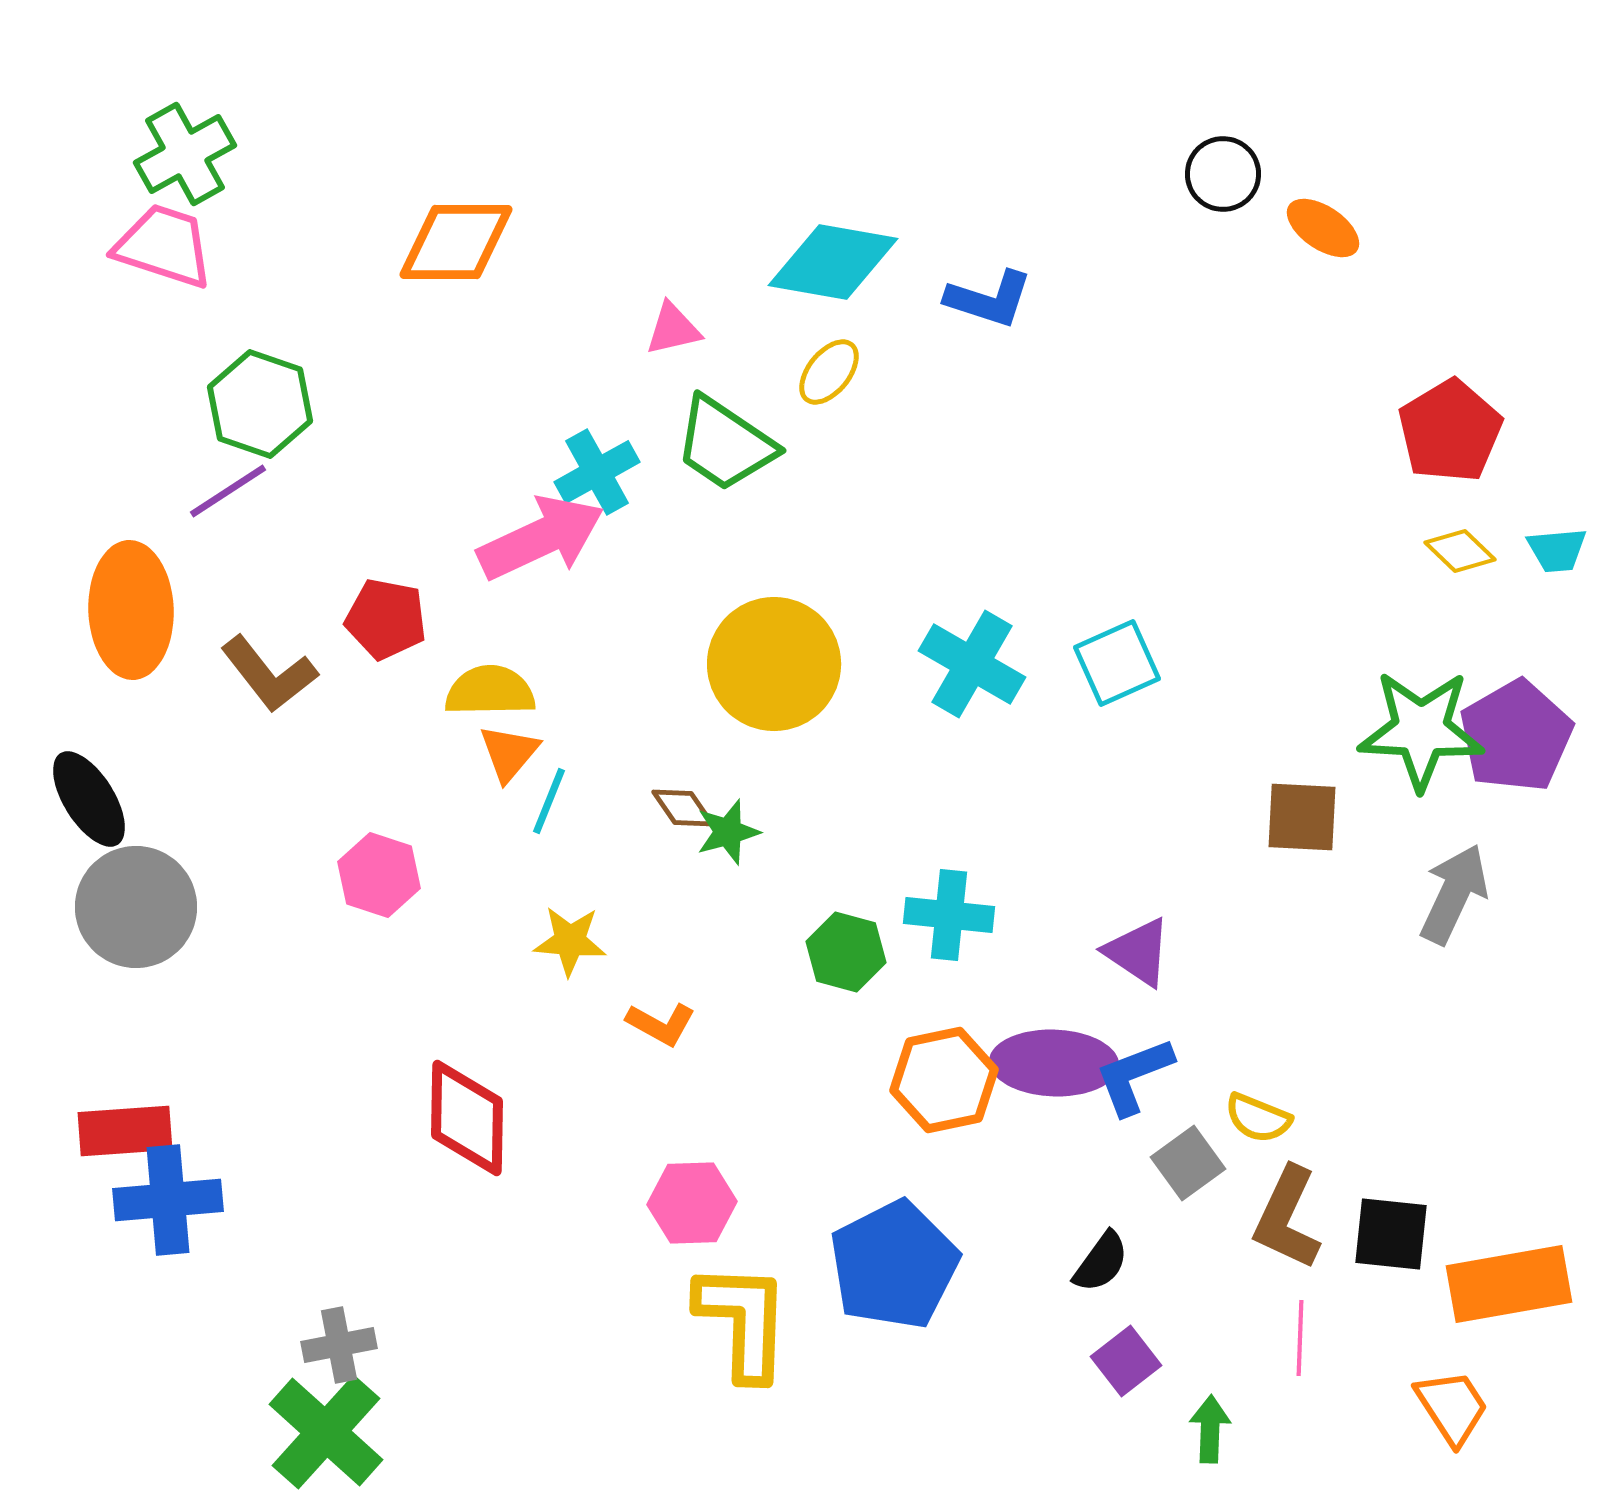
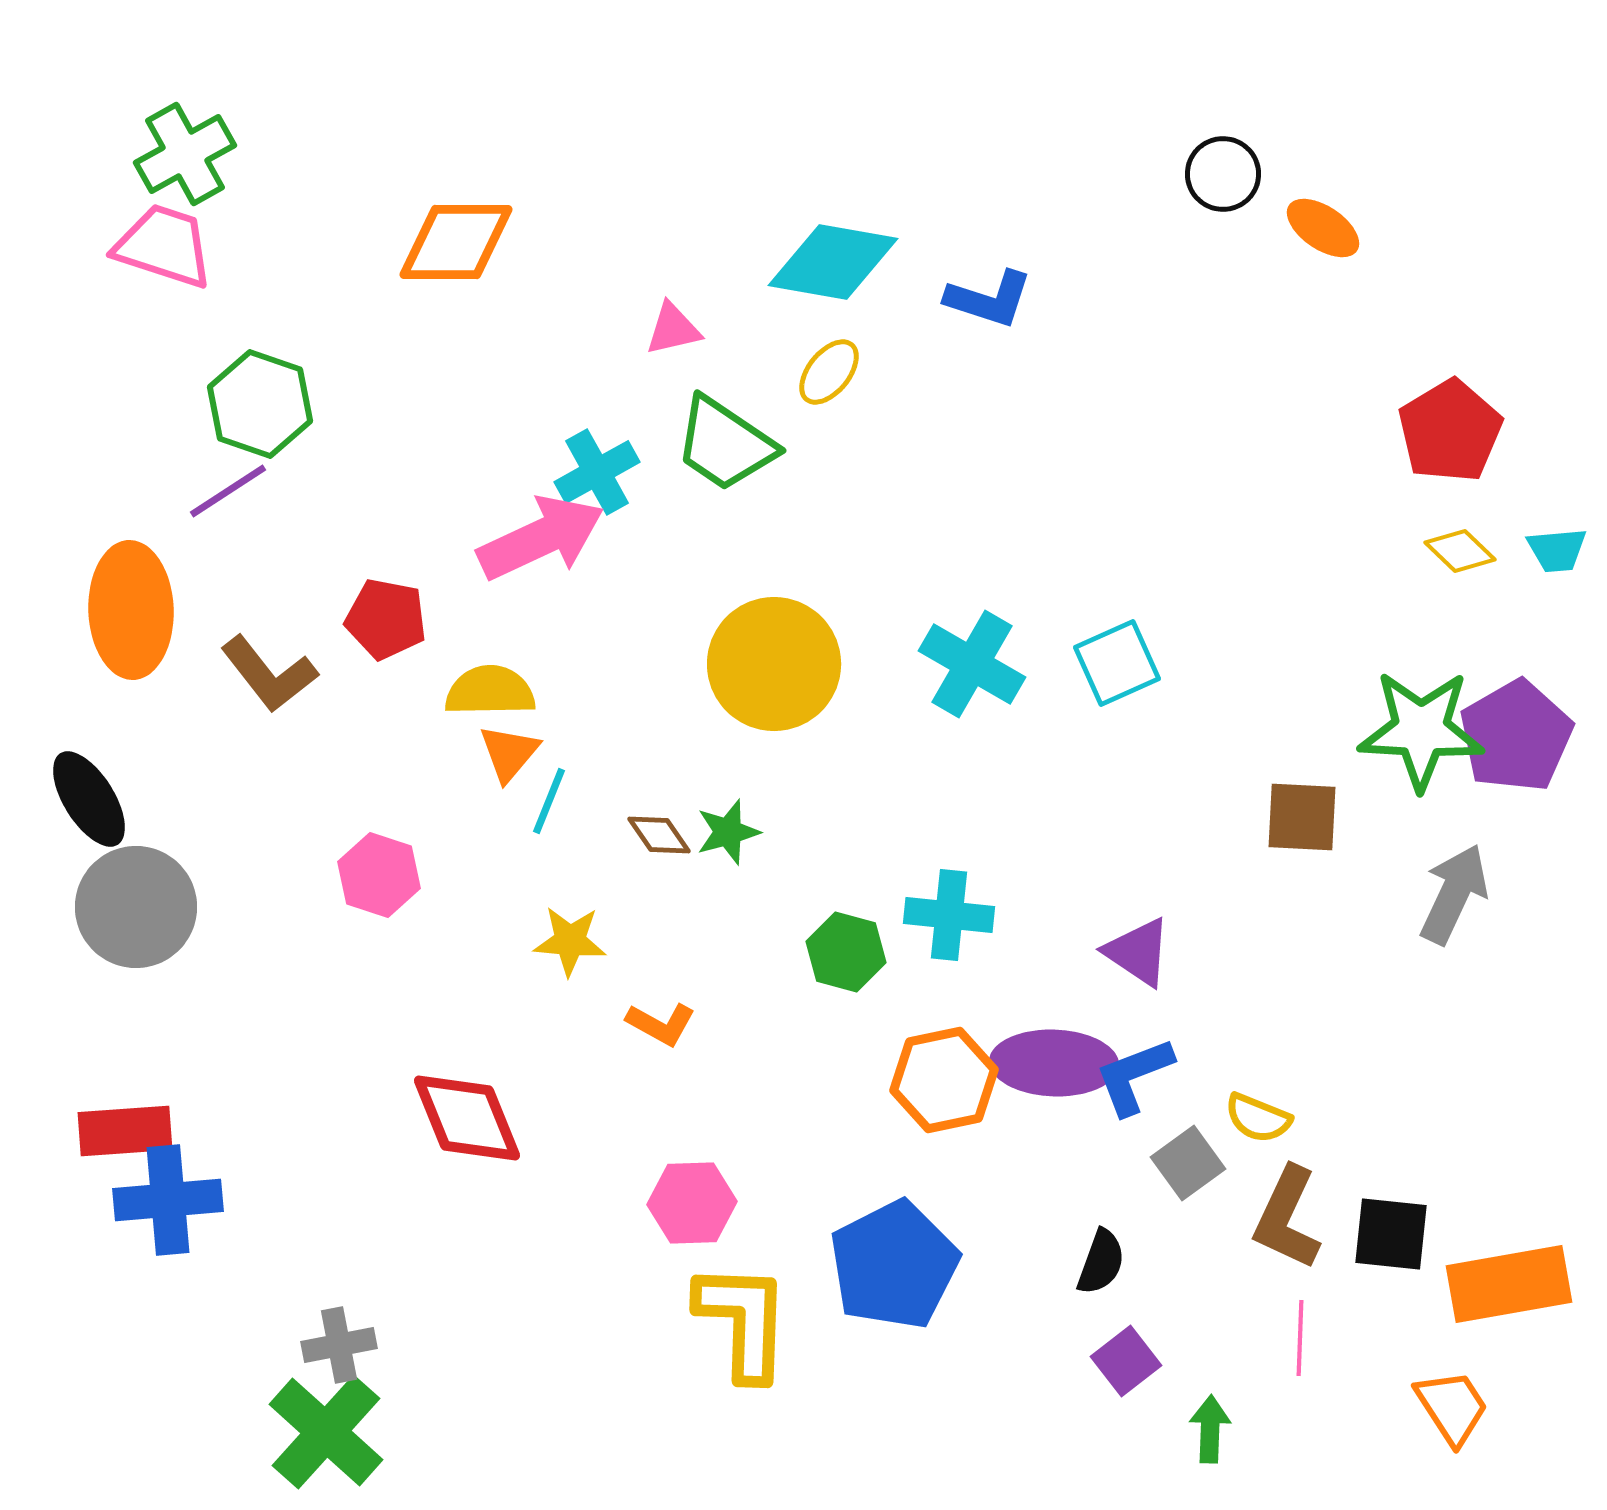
brown diamond at (683, 808): moved 24 px left, 27 px down
red diamond at (467, 1118): rotated 23 degrees counterclockwise
black semicircle at (1101, 1262): rotated 16 degrees counterclockwise
